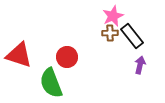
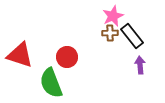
red triangle: moved 1 px right
purple arrow: rotated 18 degrees counterclockwise
